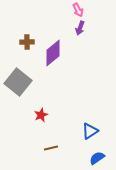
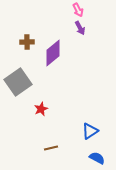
purple arrow: rotated 48 degrees counterclockwise
gray square: rotated 16 degrees clockwise
red star: moved 6 px up
blue semicircle: rotated 63 degrees clockwise
